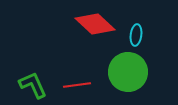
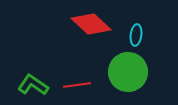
red diamond: moved 4 px left
green L-shape: rotated 32 degrees counterclockwise
